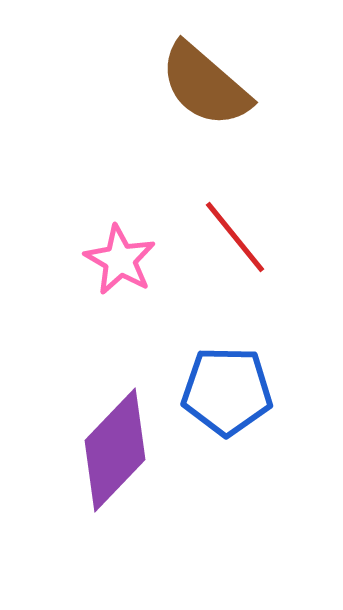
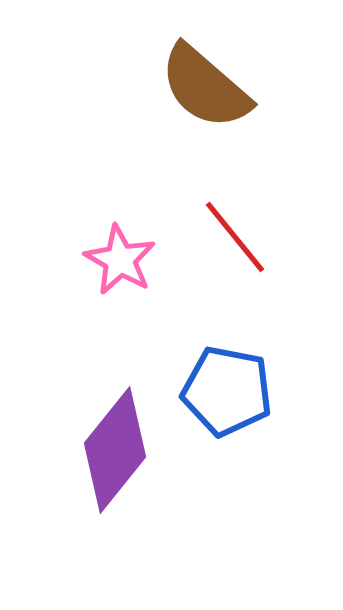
brown semicircle: moved 2 px down
blue pentagon: rotated 10 degrees clockwise
purple diamond: rotated 5 degrees counterclockwise
